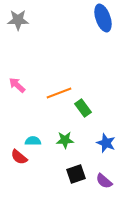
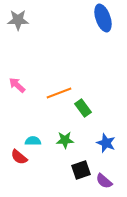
black square: moved 5 px right, 4 px up
